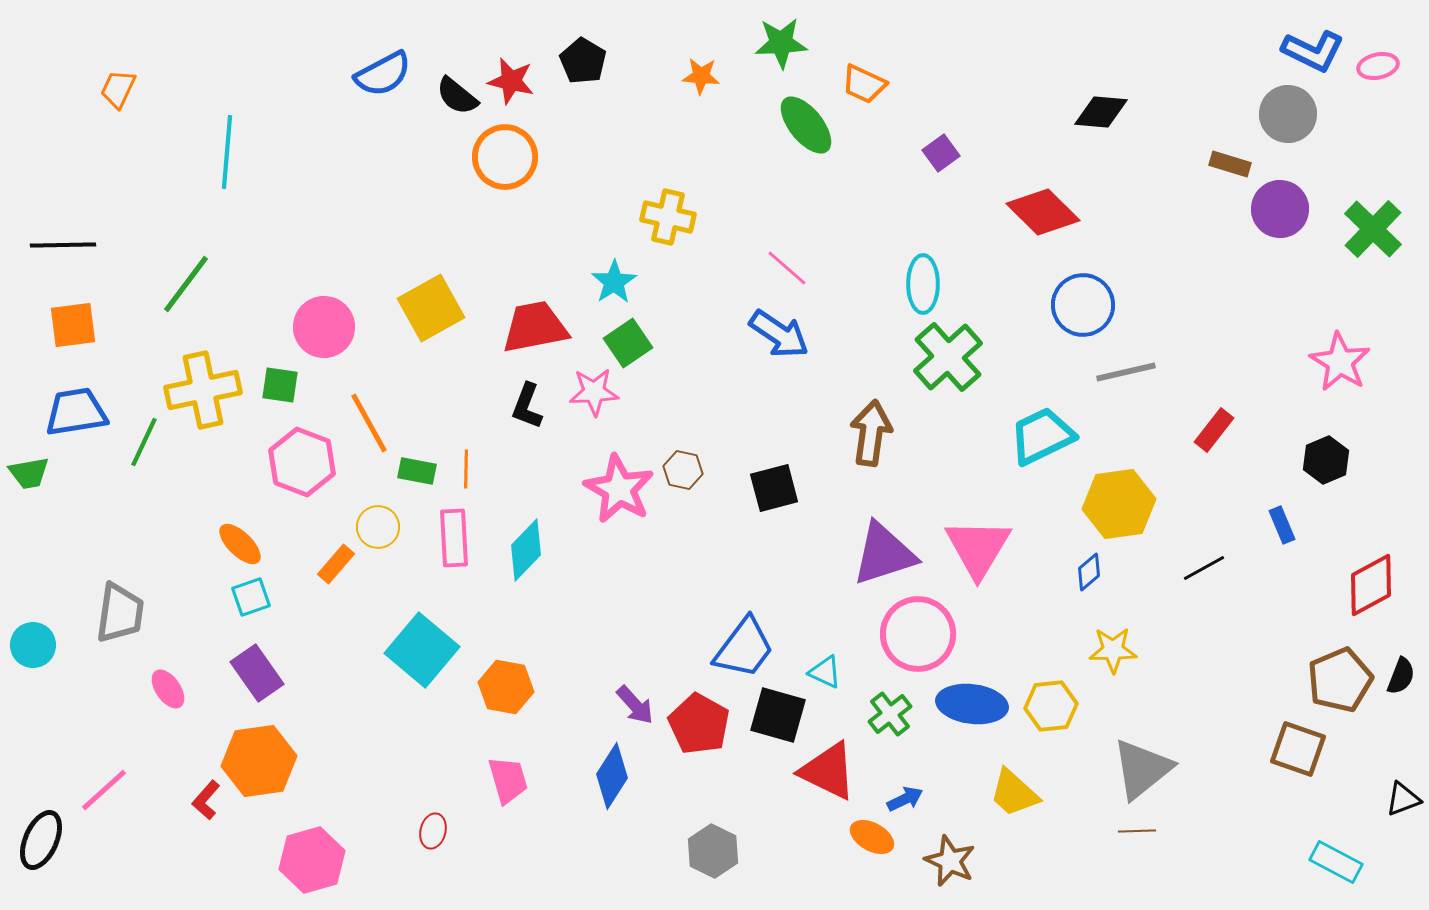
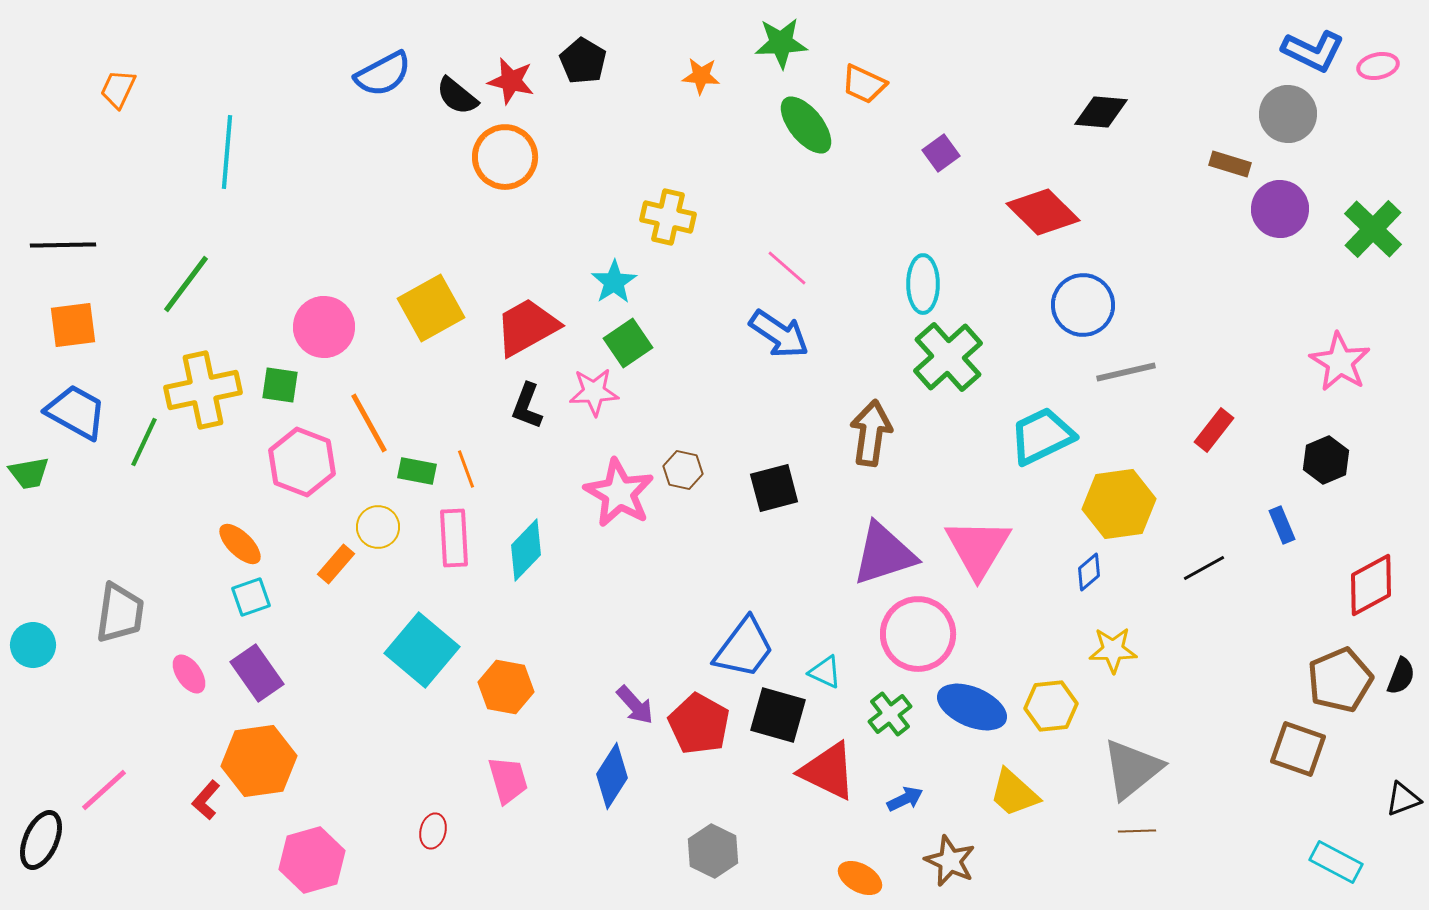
red trapezoid at (535, 327): moved 8 px left; rotated 18 degrees counterclockwise
blue trapezoid at (76, 412): rotated 38 degrees clockwise
orange line at (466, 469): rotated 21 degrees counterclockwise
pink star at (619, 489): moved 4 px down
pink ellipse at (168, 689): moved 21 px right, 15 px up
blue ellipse at (972, 704): moved 3 px down; rotated 16 degrees clockwise
gray triangle at (1142, 769): moved 10 px left
orange ellipse at (872, 837): moved 12 px left, 41 px down
